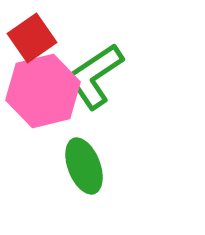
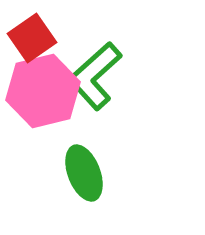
green L-shape: rotated 8 degrees counterclockwise
green ellipse: moved 7 px down
